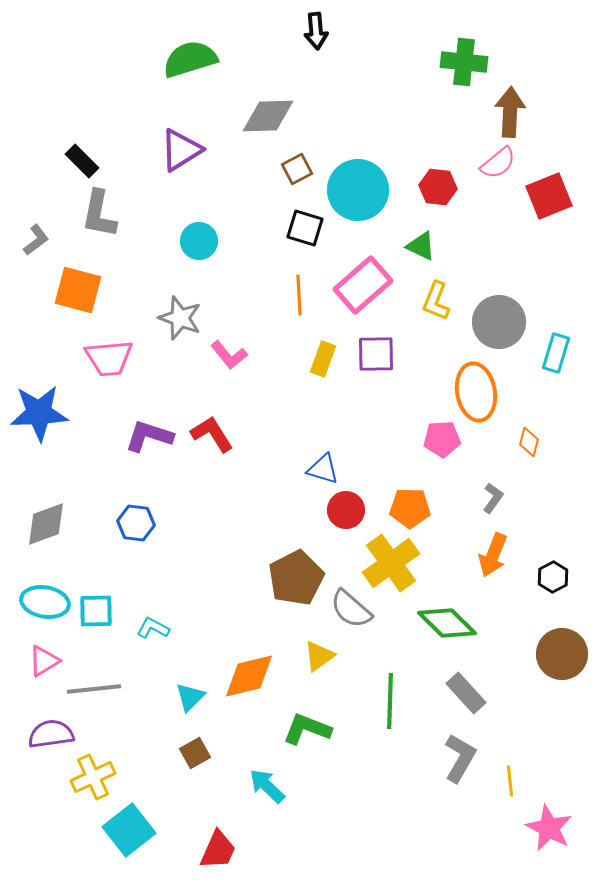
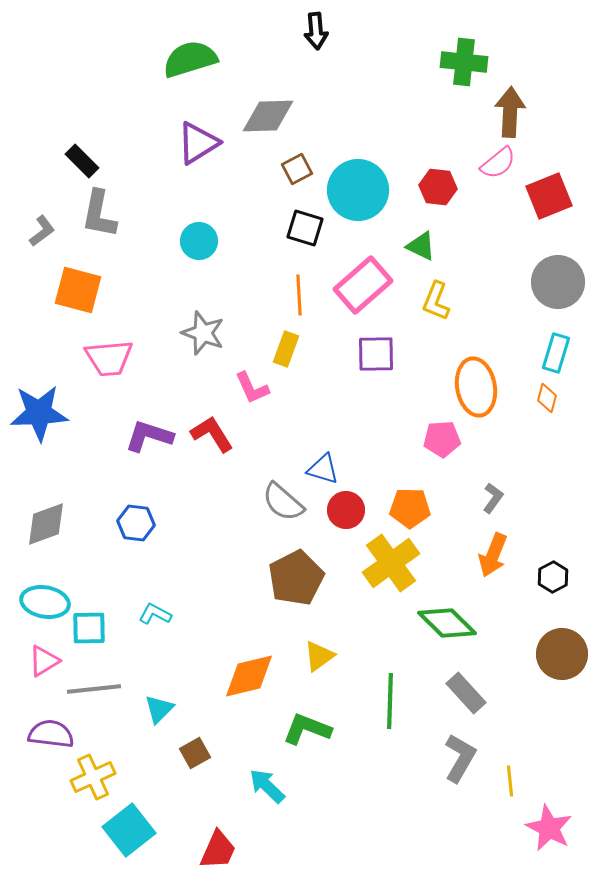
purple triangle at (181, 150): moved 17 px right, 7 px up
gray L-shape at (36, 240): moved 6 px right, 9 px up
gray star at (180, 318): moved 23 px right, 15 px down
gray circle at (499, 322): moved 59 px right, 40 px up
pink L-shape at (229, 355): moved 23 px right, 33 px down; rotated 15 degrees clockwise
yellow rectangle at (323, 359): moved 37 px left, 10 px up
orange ellipse at (476, 392): moved 5 px up
orange diamond at (529, 442): moved 18 px right, 44 px up
gray semicircle at (351, 609): moved 68 px left, 107 px up
cyan square at (96, 611): moved 7 px left, 17 px down
cyan L-shape at (153, 628): moved 2 px right, 14 px up
cyan triangle at (190, 697): moved 31 px left, 12 px down
purple semicircle at (51, 734): rotated 15 degrees clockwise
